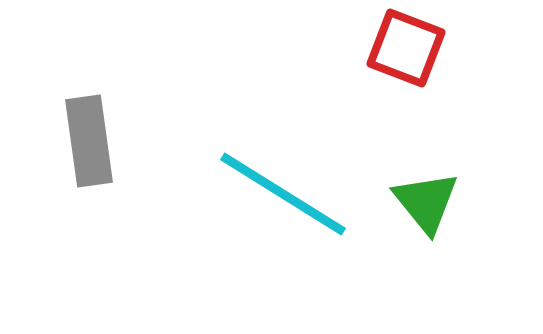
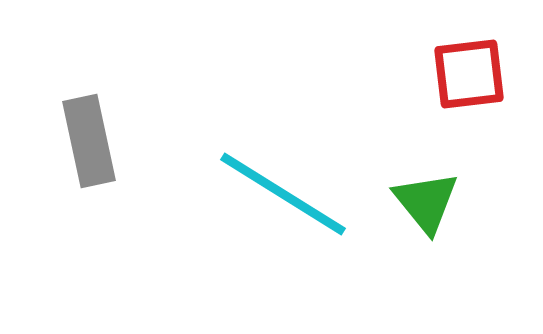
red square: moved 63 px right, 26 px down; rotated 28 degrees counterclockwise
gray rectangle: rotated 4 degrees counterclockwise
